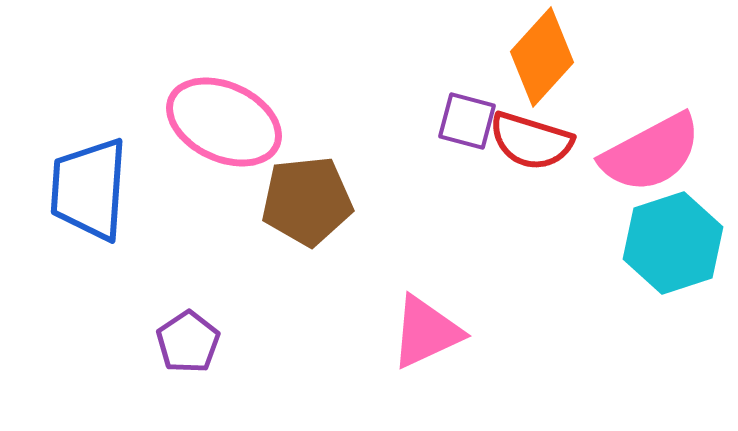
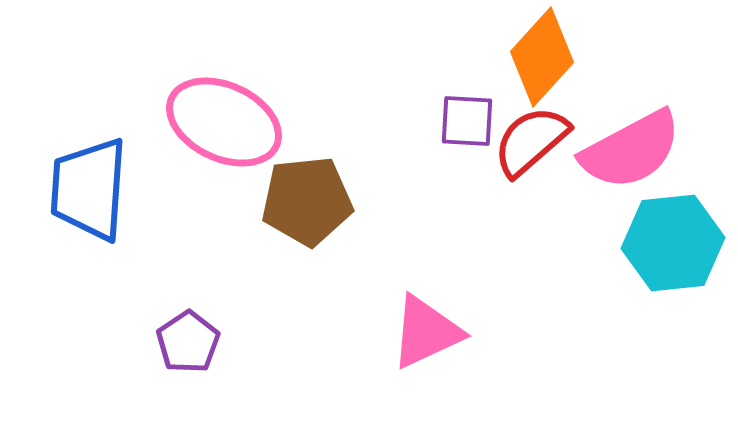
purple square: rotated 12 degrees counterclockwise
red semicircle: rotated 122 degrees clockwise
pink semicircle: moved 20 px left, 3 px up
cyan hexagon: rotated 12 degrees clockwise
